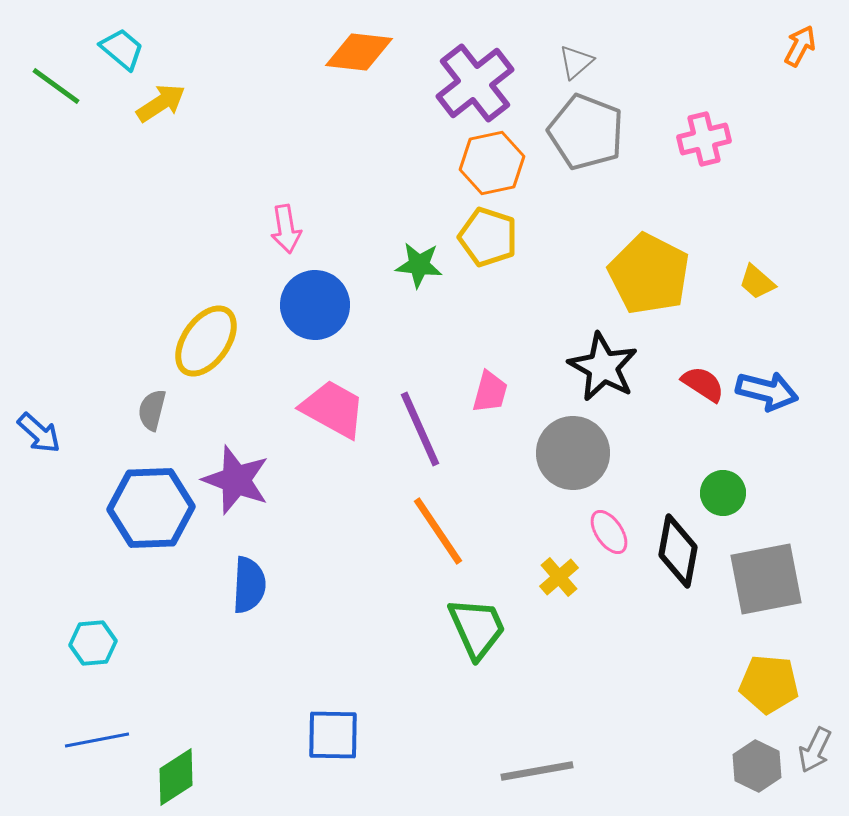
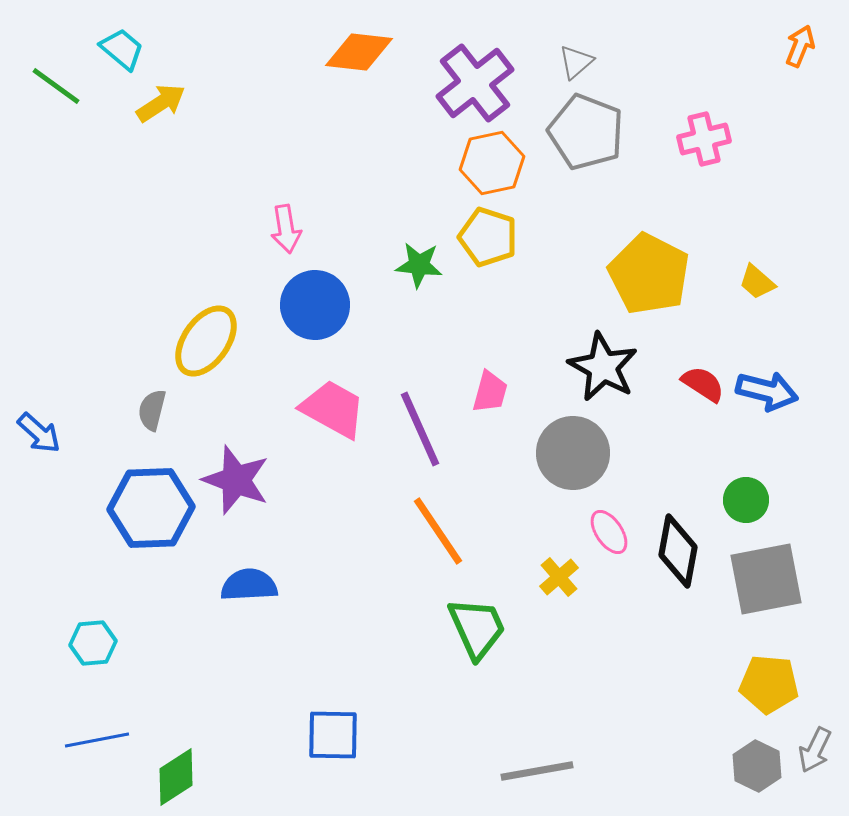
orange arrow at (800, 46): rotated 6 degrees counterclockwise
green circle at (723, 493): moved 23 px right, 7 px down
blue semicircle at (249, 585): rotated 96 degrees counterclockwise
